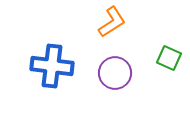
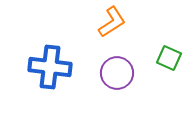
blue cross: moved 2 px left, 1 px down
purple circle: moved 2 px right
